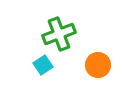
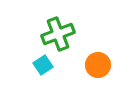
green cross: moved 1 px left
